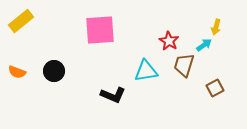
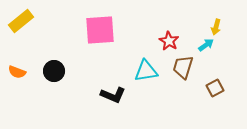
cyan arrow: moved 2 px right
brown trapezoid: moved 1 px left, 2 px down
